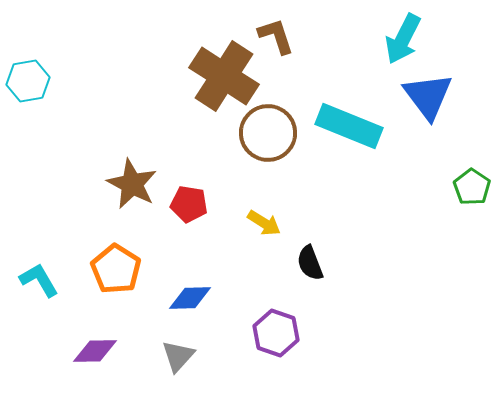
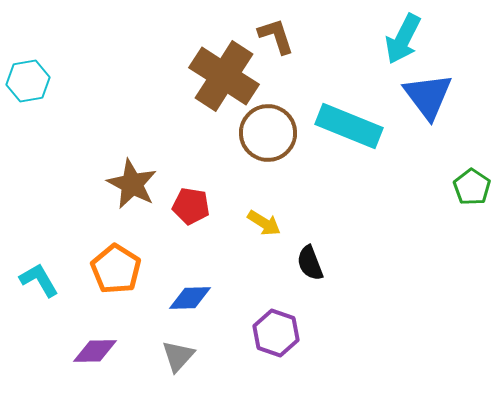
red pentagon: moved 2 px right, 2 px down
